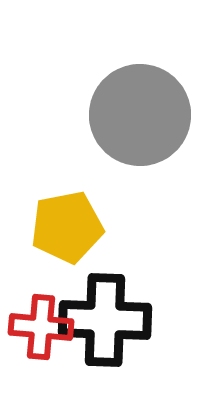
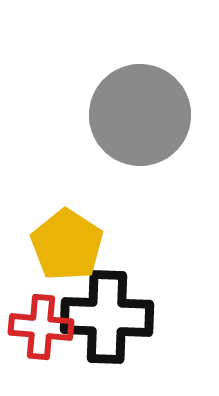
yellow pentagon: moved 18 px down; rotated 28 degrees counterclockwise
black cross: moved 2 px right, 3 px up
